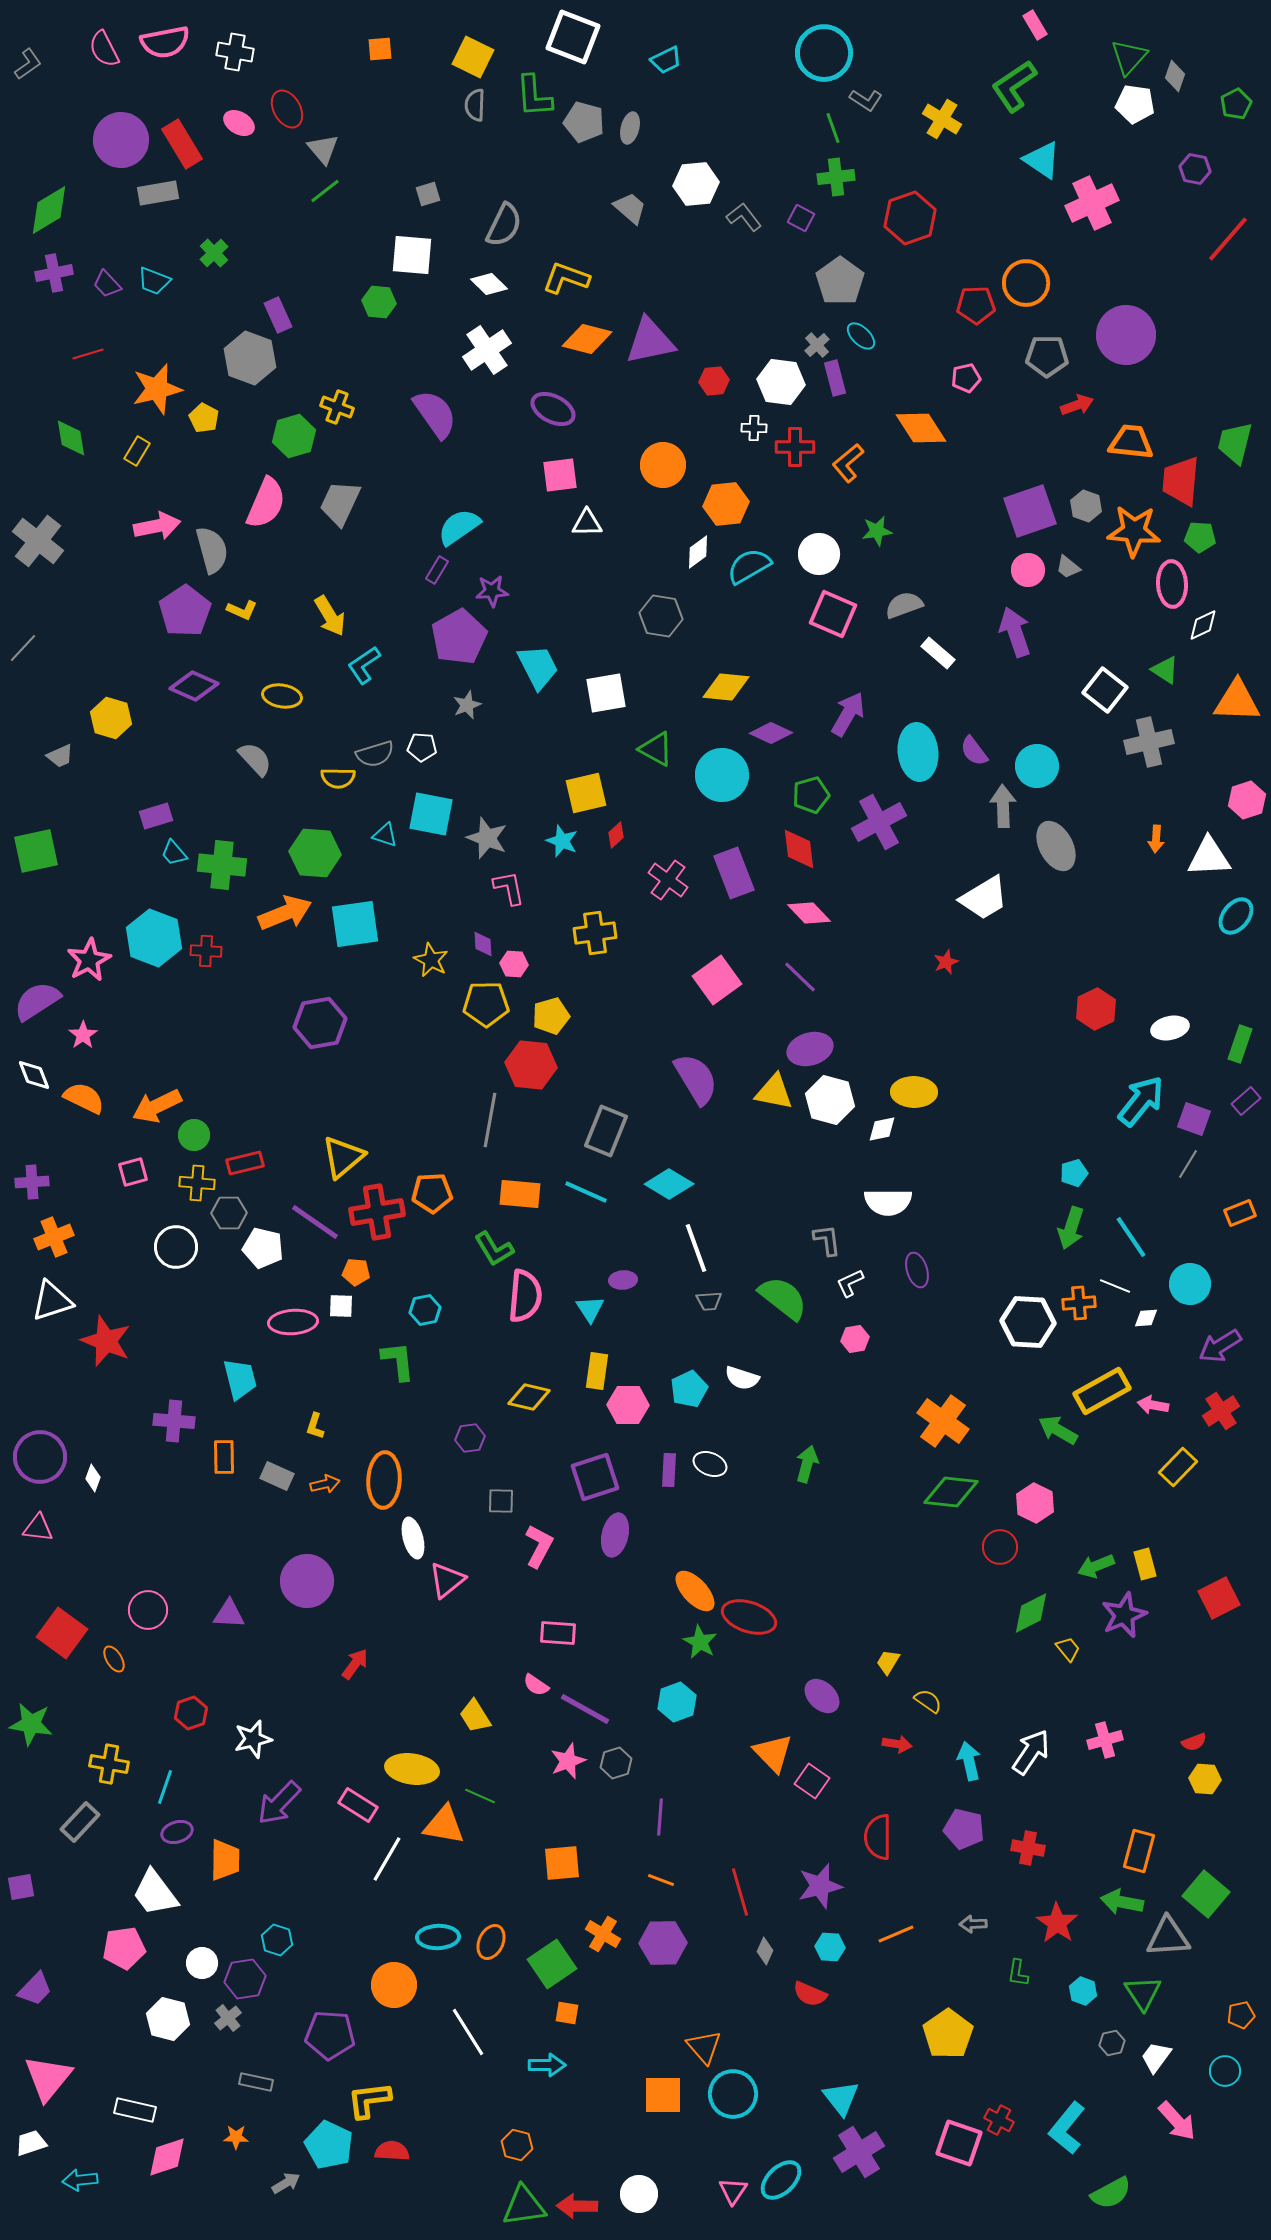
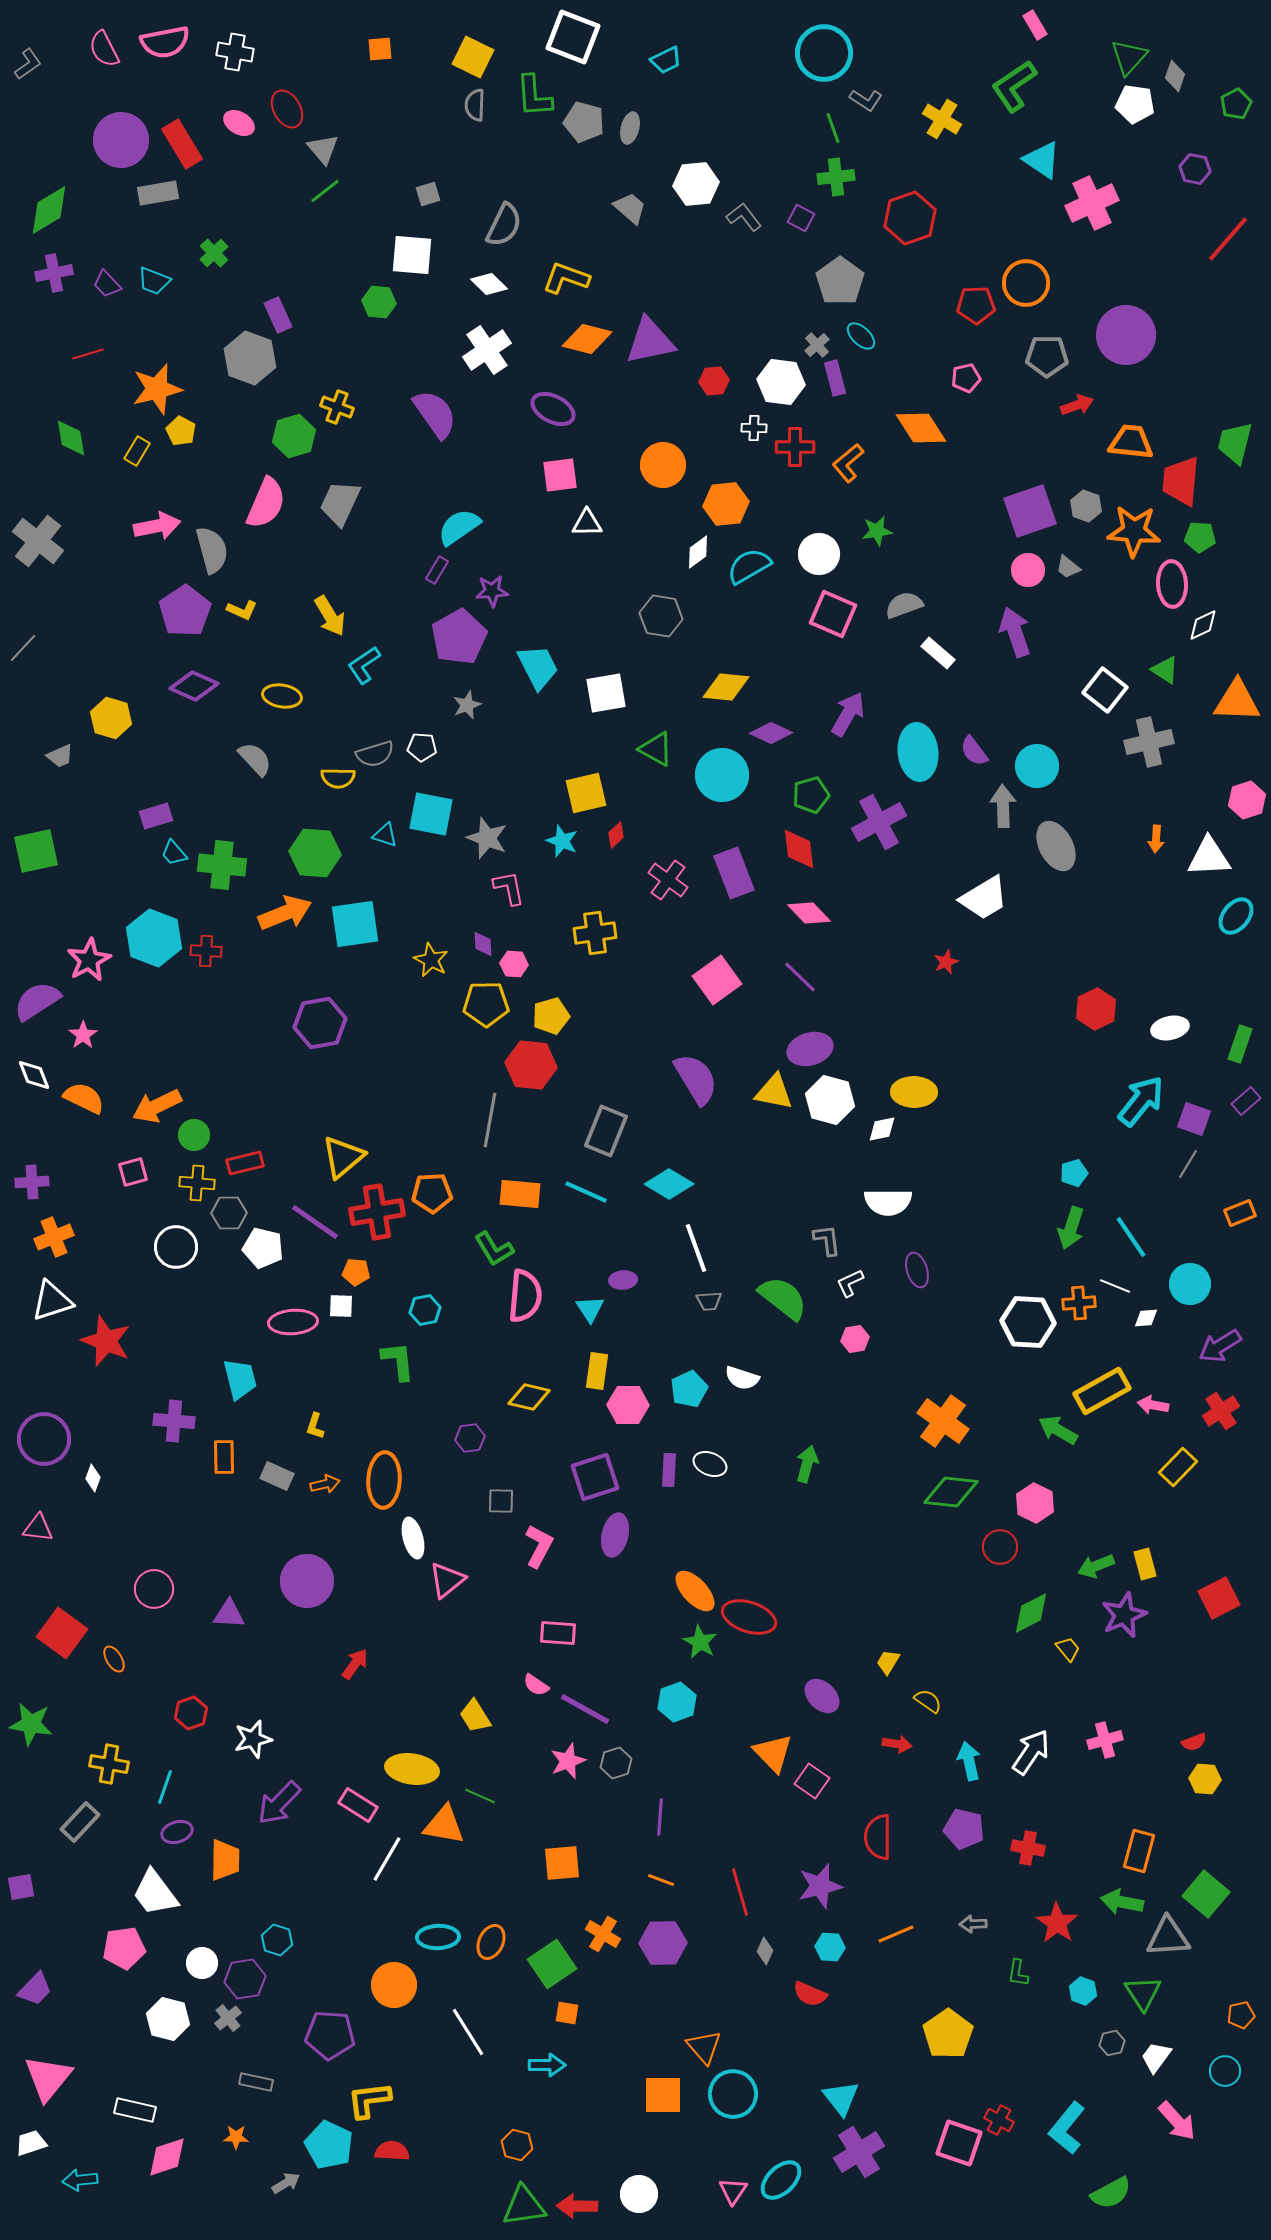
yellow pentagon at (204, 418): moved 23 px left, 13 px down
purple circle at (40, 1457): moved 4 px right, 18 px up
pink circle at (148, 1610): moved 6 px right, 21 px up
